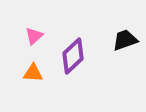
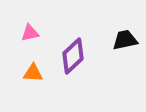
pink triangle: moved 4 px left, 3 px up; rotated 30 degrees clockwise
black trapezoid: rotated 8 degrees clockwise
